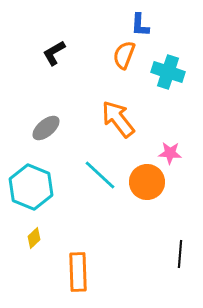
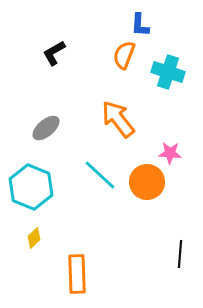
orange rectangle: moved 1 px left, 2 px down
